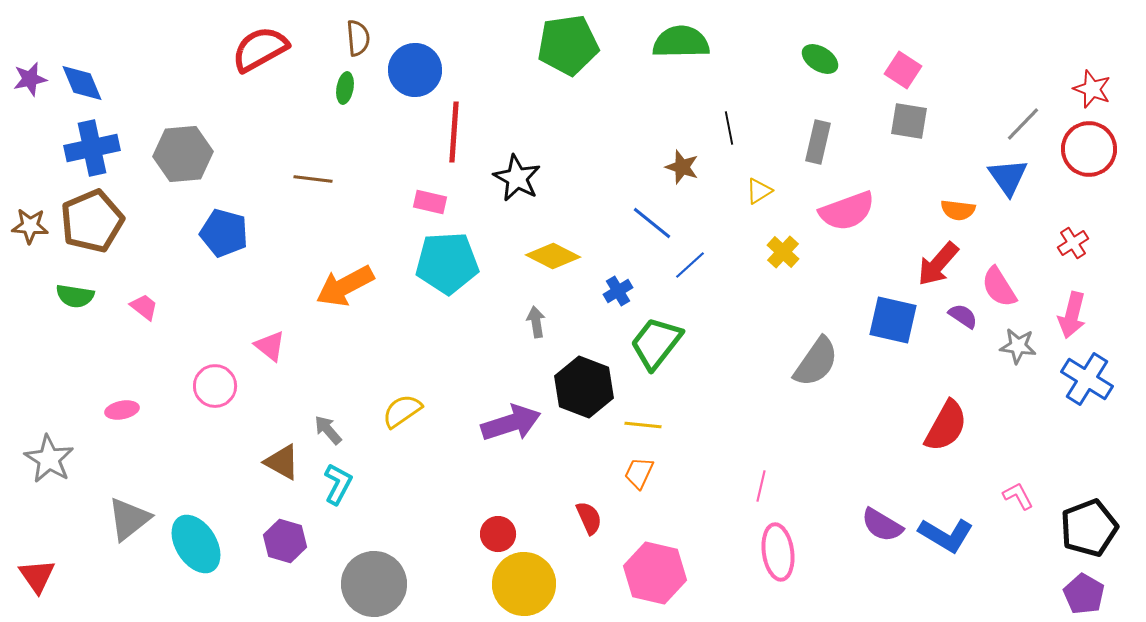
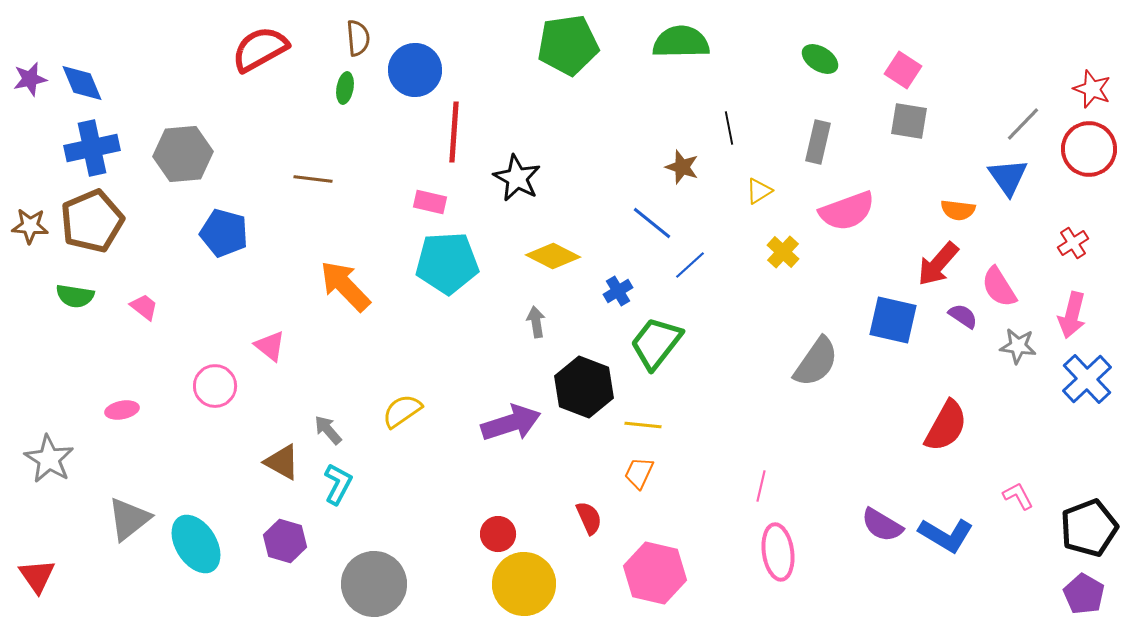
orange arrow at (345, 286): rotated 74 degrees clockwise
blue cross at (1087, 379): rotated 15 degrees clockwise
